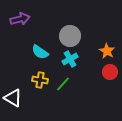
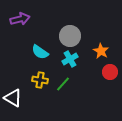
orange star: moved 6 px left
